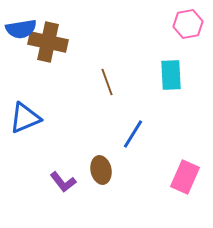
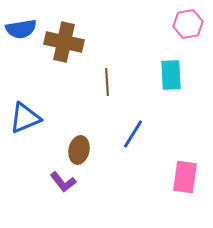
brown cross: moved 16 px right
brown line: rotated 16 degrees clockwise
brown ellipse: moved 22 px left, 20 px up; rotated 24 degrees clockwise
pink rectangle: rotated 16 degrees counterclockwise
